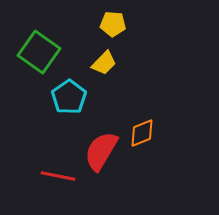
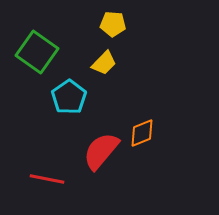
green square: moved 2 px left
red semicircle: rotated 9 degrees clockwise
red line: moved 11 px left, 3 px down
